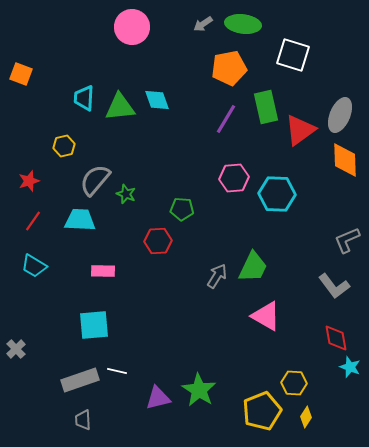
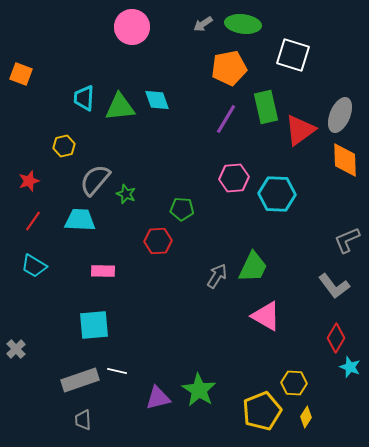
red diamond at (336, 338): rotated 40 degrees clockwise
